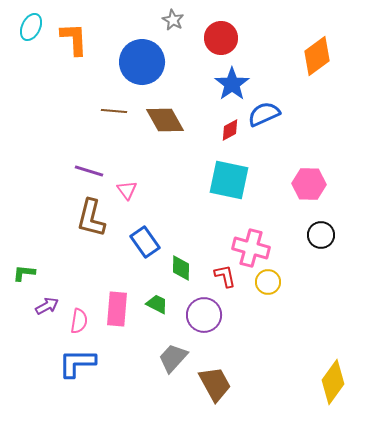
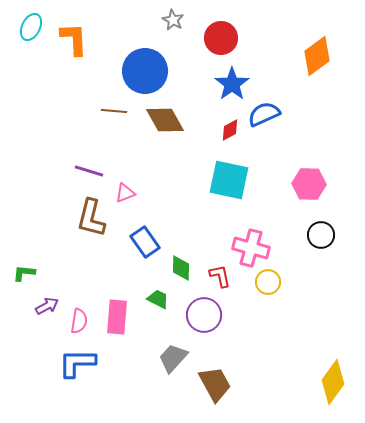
blue circle: moved 3 px right, 9 px down
pink triangle: moved 2 px left, 3 px down; rotated 45 degrees clockwise
red L-shape: moved 5 px left
green trapezoid: moved 1 px right, 5 px up
pink rectangle: moved 8 px down
